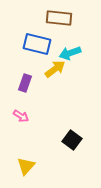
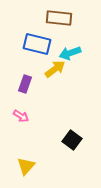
purple rectangle: moved 1 px down
